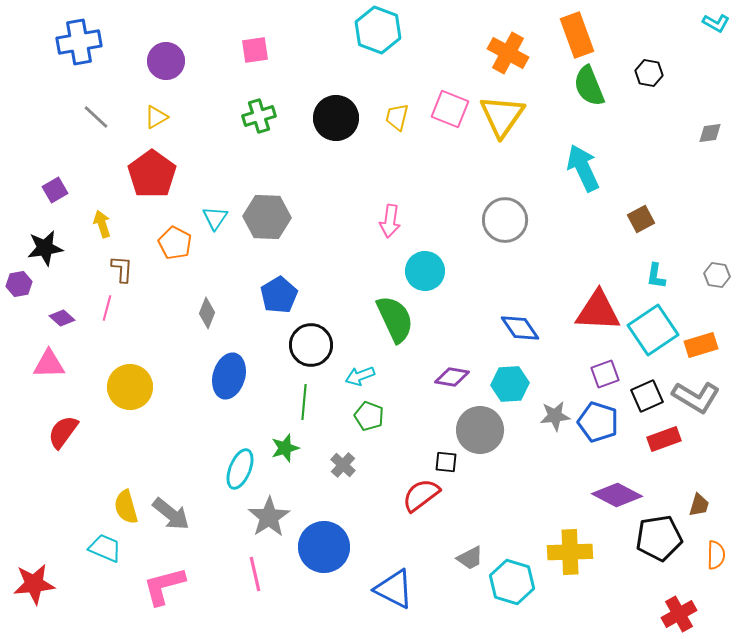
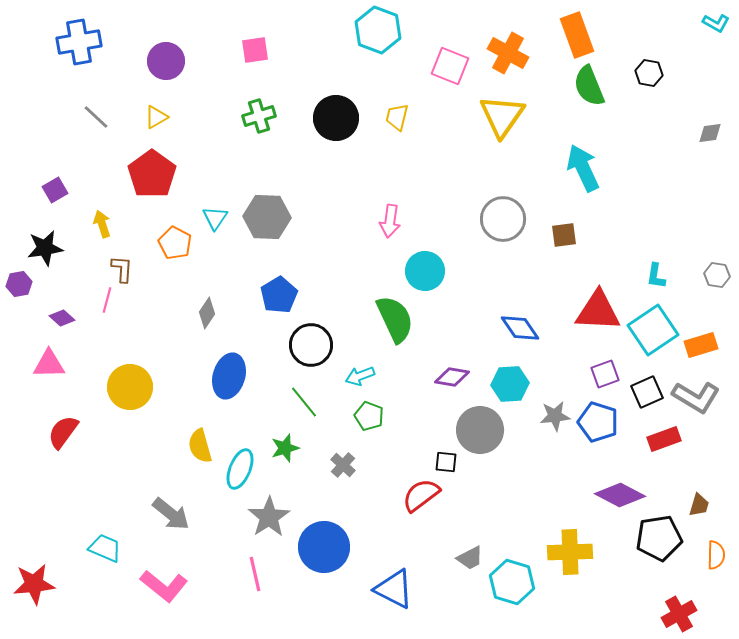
pink square at (450, 109): moved 43 px up
brown square at (641, 219): moved 77 px left, 16 px down; rotated 20 degrees clockwise
gray circle at (505, 220): moved 2 px left, 1 px up
pink line at (107, 308): moved 8 px up
gray diamond at (207, 313): rotated 12 degrees clockwise
black square at (647, 396): moved 4 px up
green line at (304, 402): rotated 44 degrees counterclockwise
purple diamond at (617, 495): moved 3 px right
yellow semicircle at (126, 507): moved 74 px right, 61 px up
pink L-shape at (164, 586): rotated 126 degrees counterclockwise
